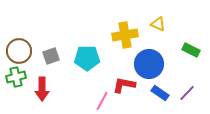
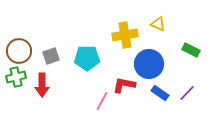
red arrow: moved 4 px up
